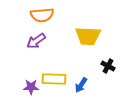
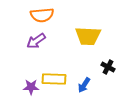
black cross: moved 1 px down
blue arrow: moved 3 px right
